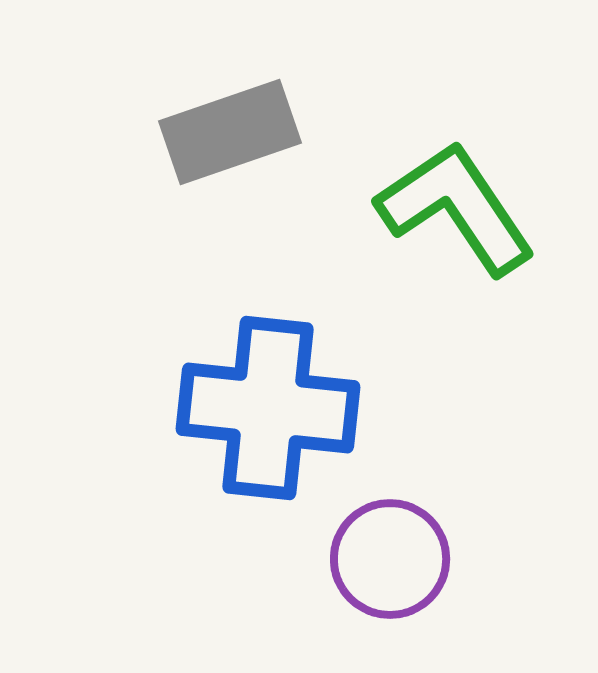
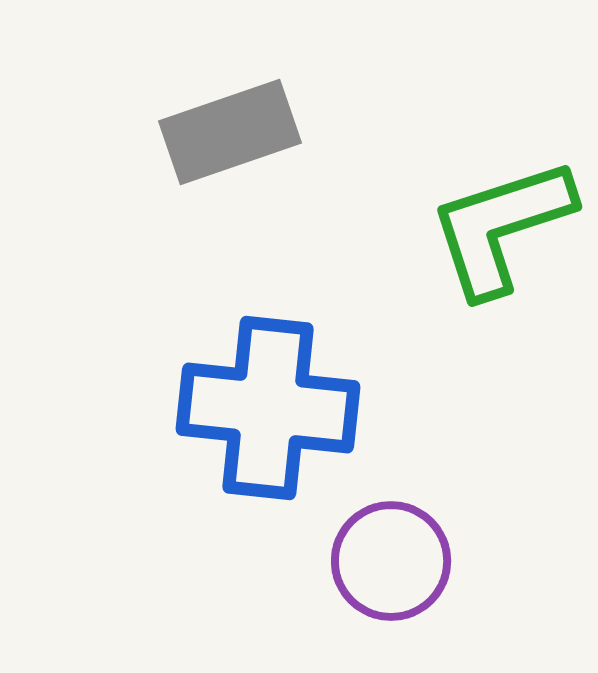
green L-shape: moved 45 px right, 19 px down; rotated 74 degrees counterclockwise
purple circle: moved 1 px right, 2 px down
